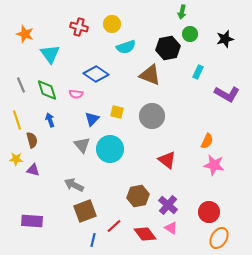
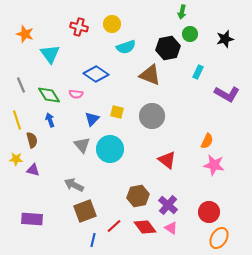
green diamond: moved 2 px right, 5 px down; rotated 15 degrees counterclockwise
purple rectangle: moved 2 px up
red diamond: moved 7 px up
